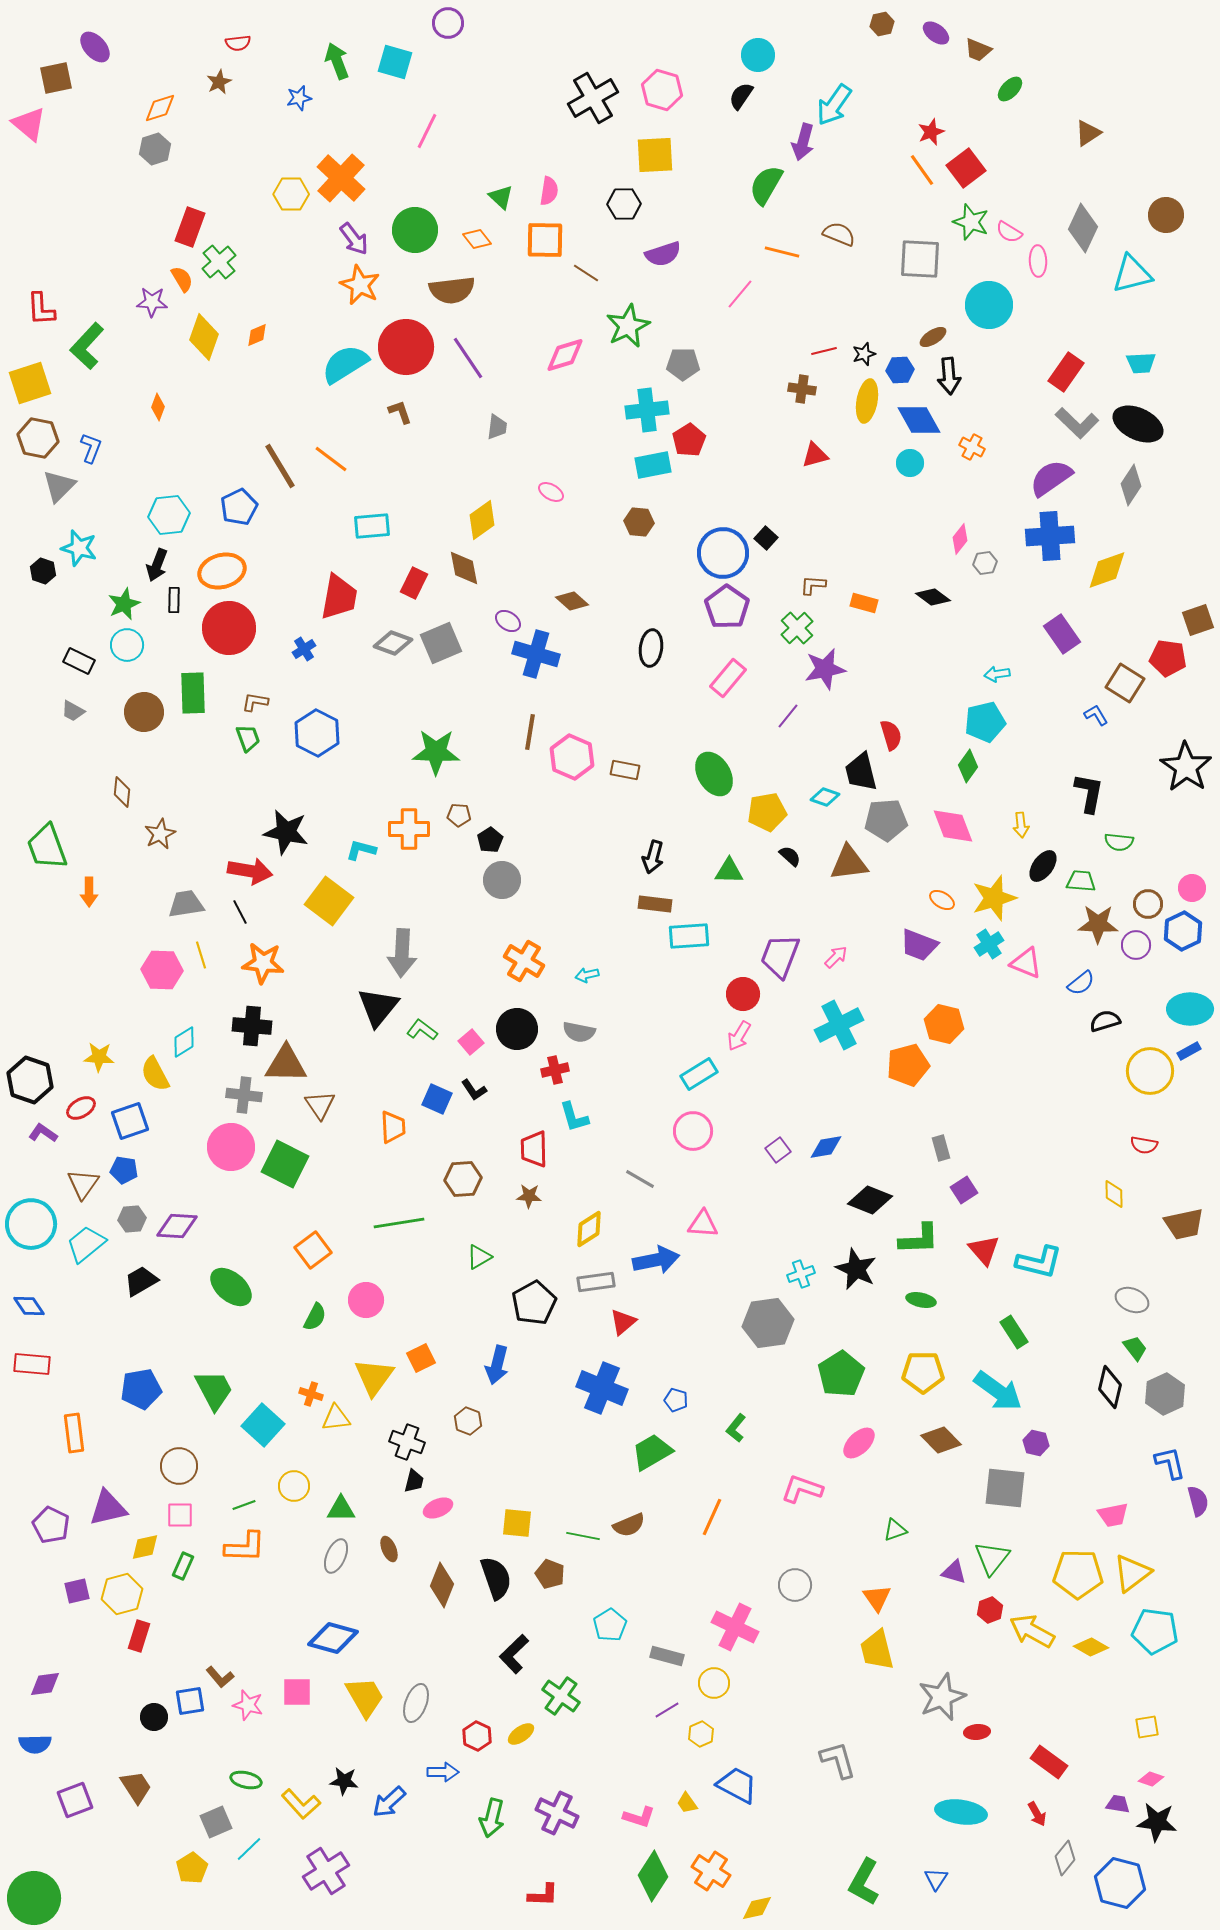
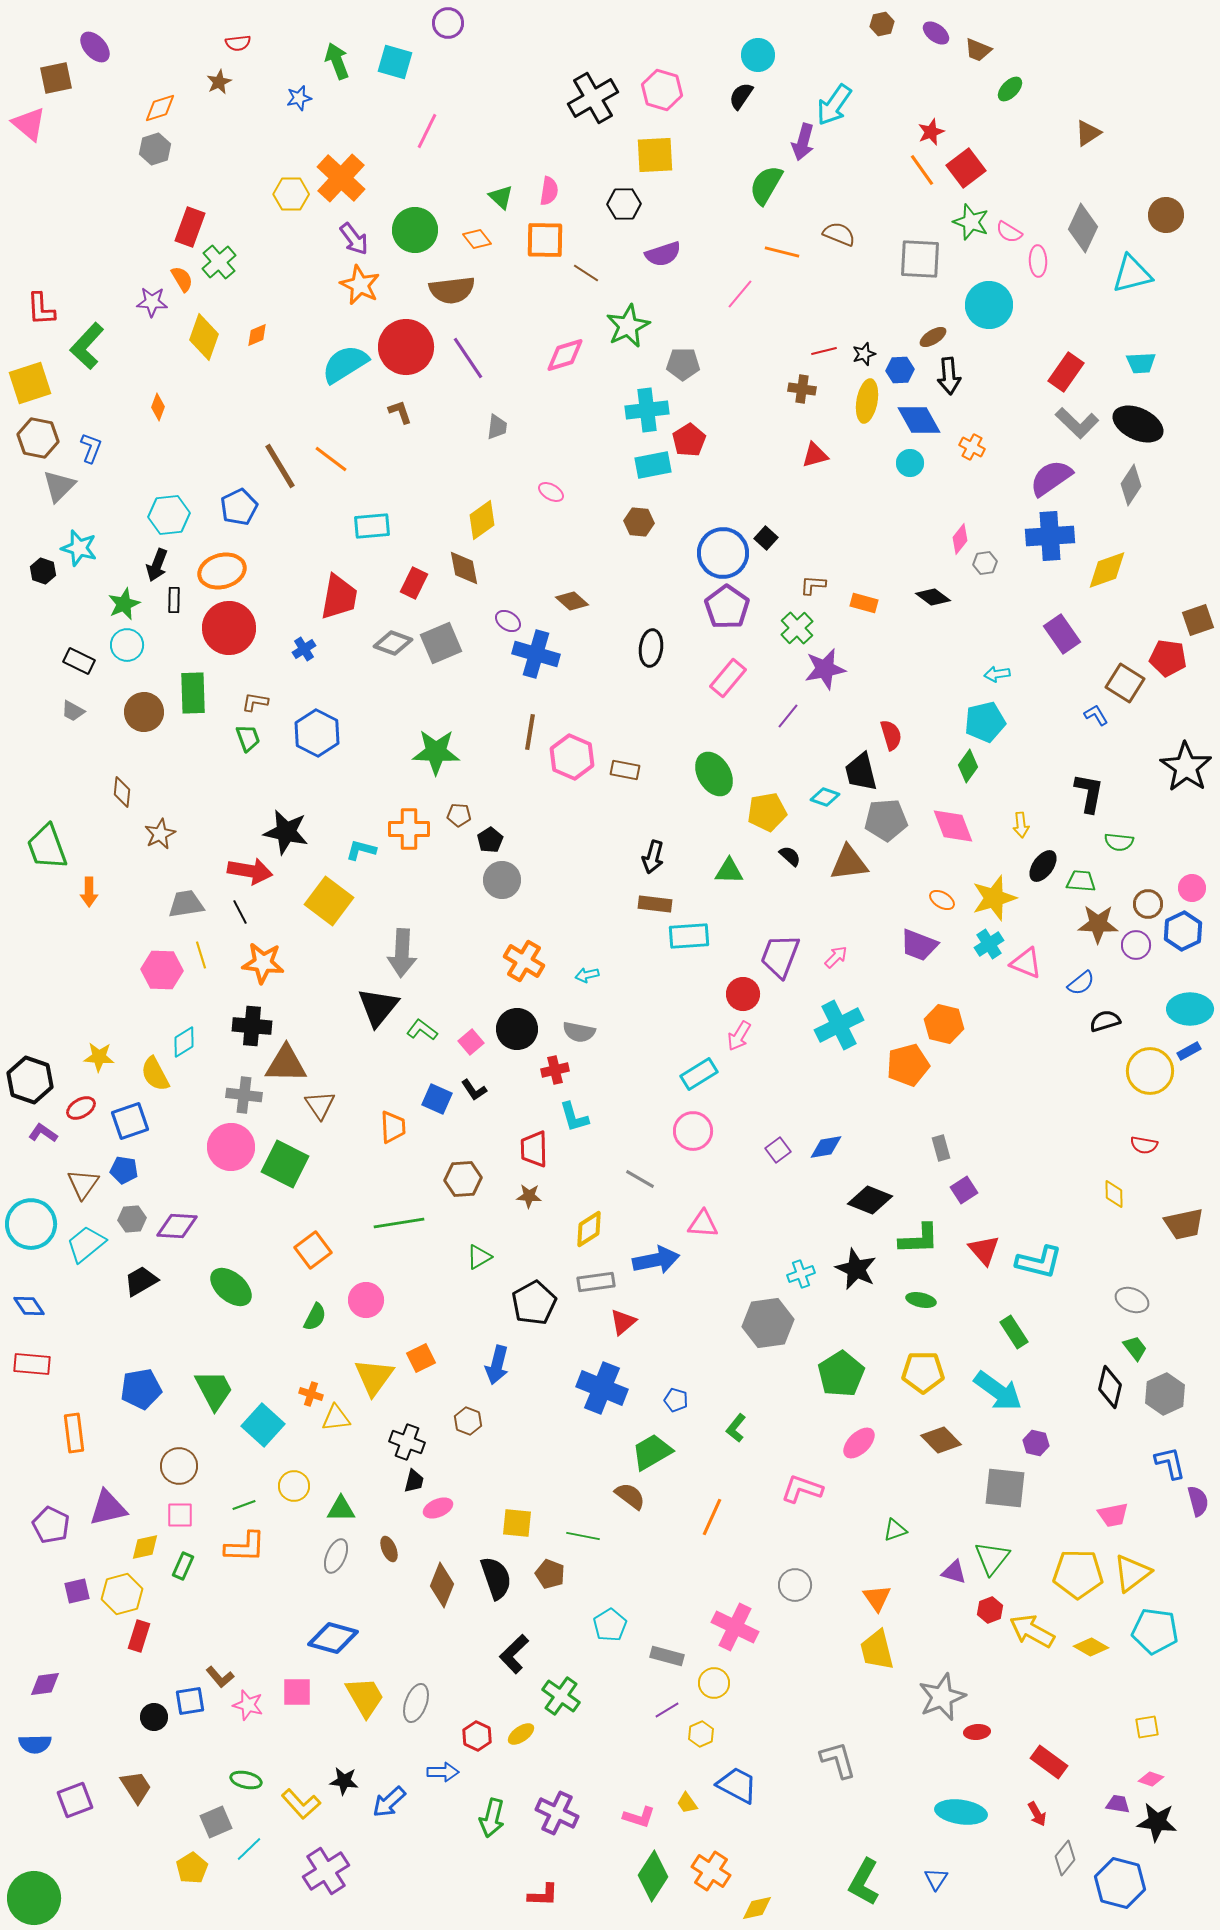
brown semicircle at (629, 1525): moved 1 px right, 29 px up; rotated 120 degrees counterclockwise
